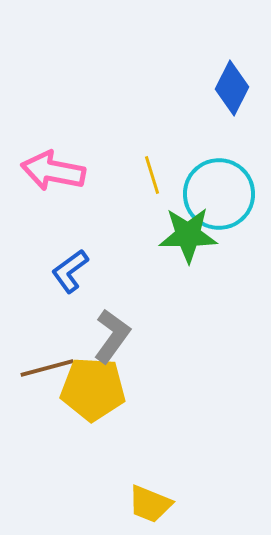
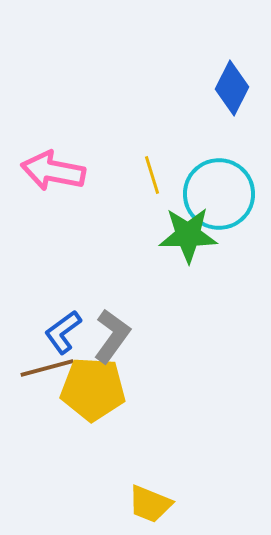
blue L-shape: moved 7 px left, 61 px down
